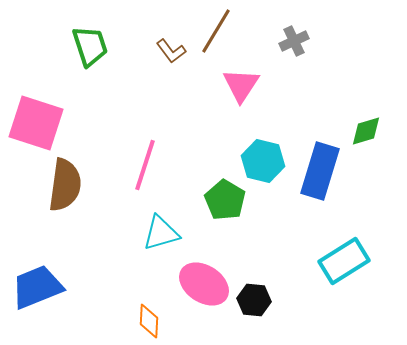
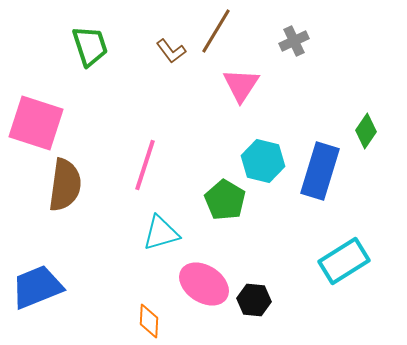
green diamond: rotated 40 degrees counterclockwise
